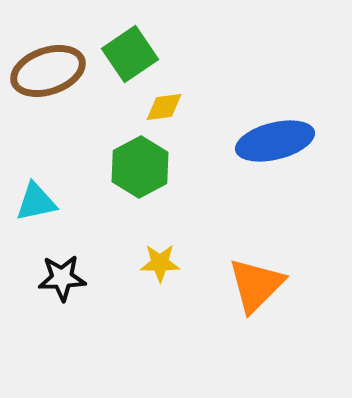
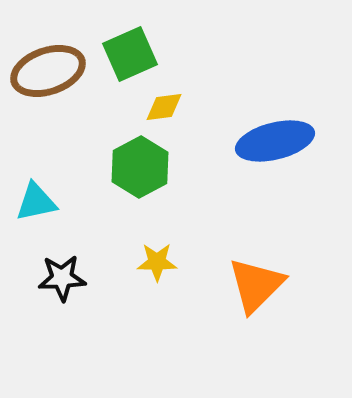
green square: rotated 10 degrees clockwise
yellow star: moved 3 px left, 1 px up
